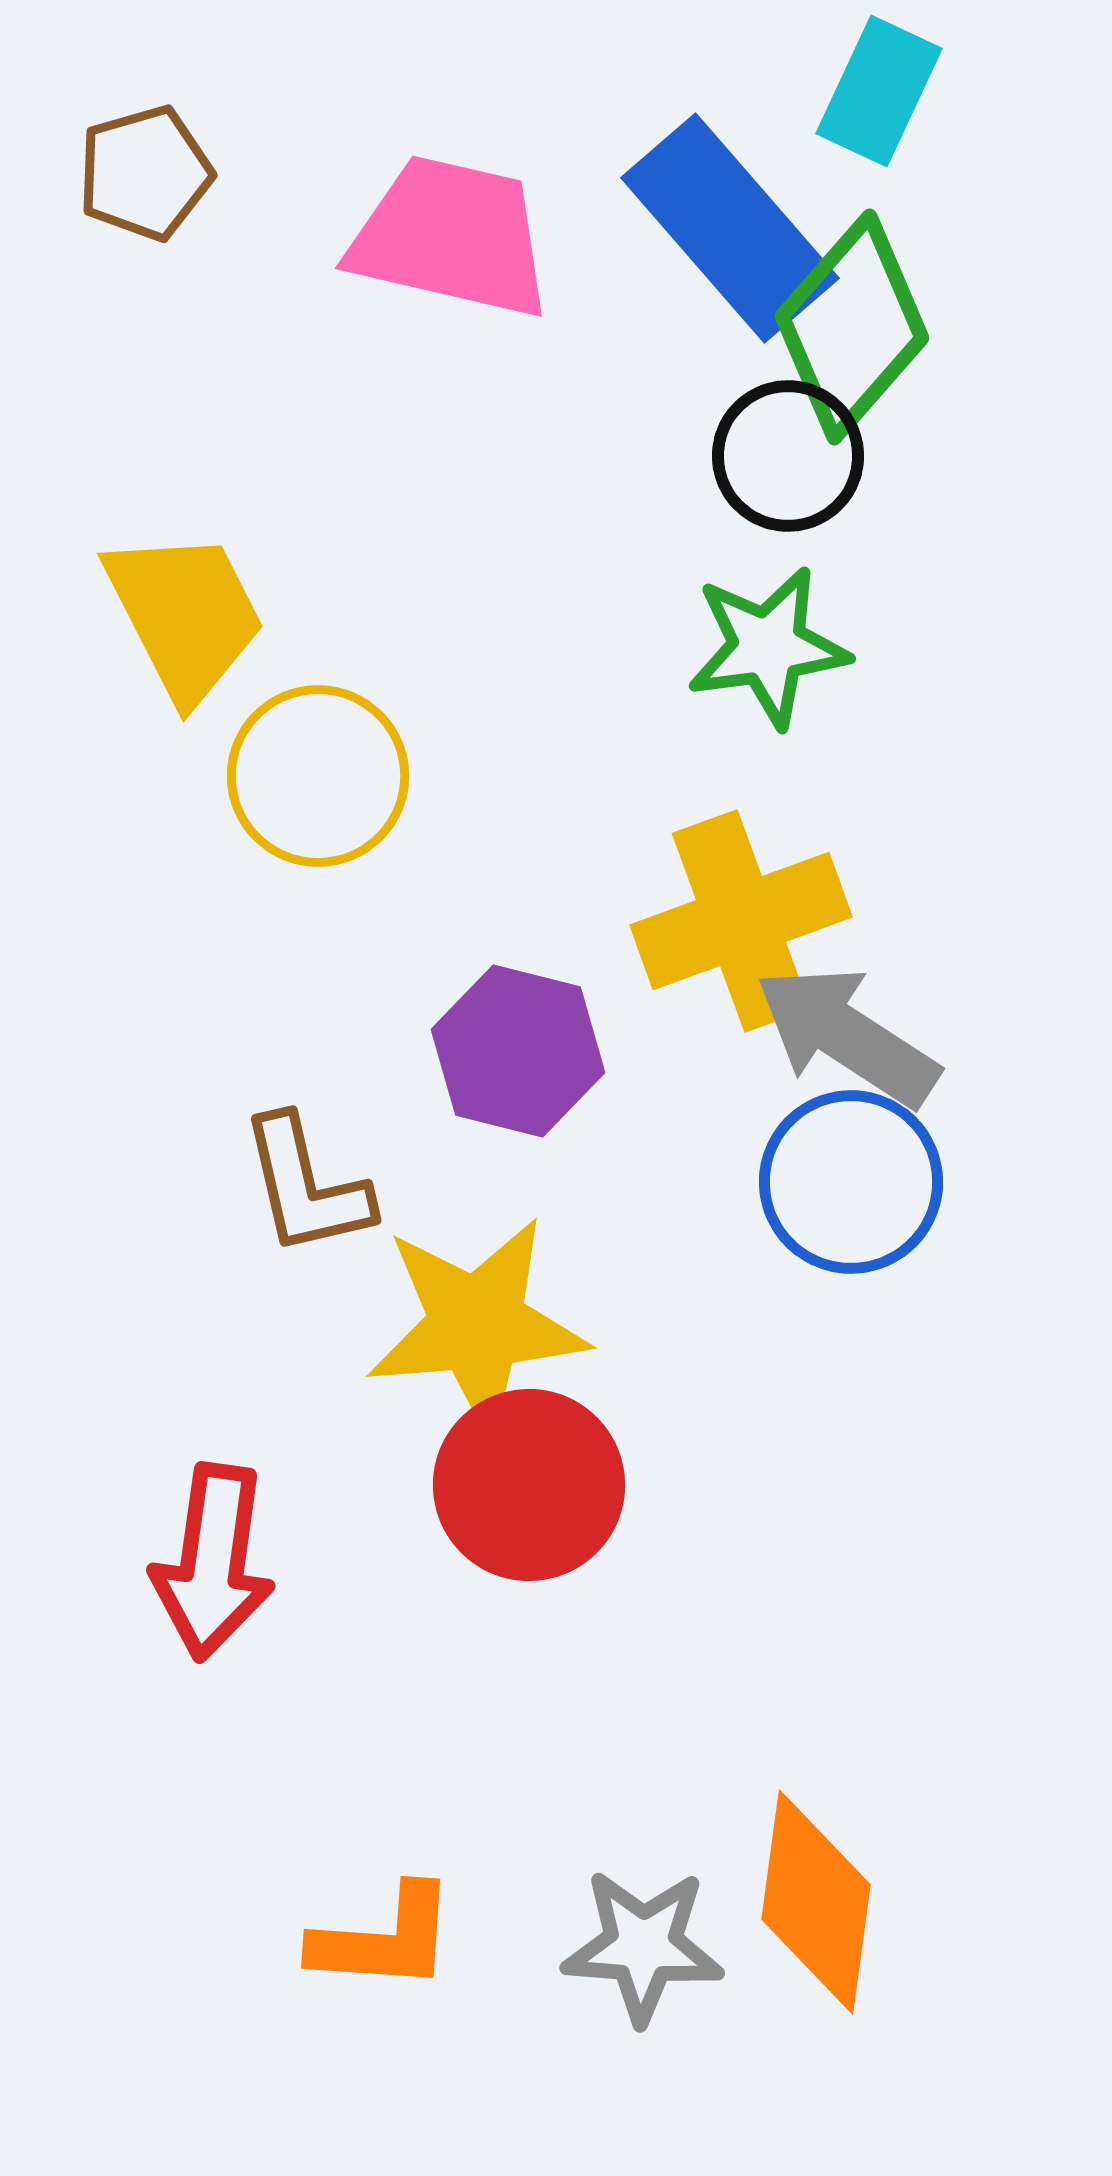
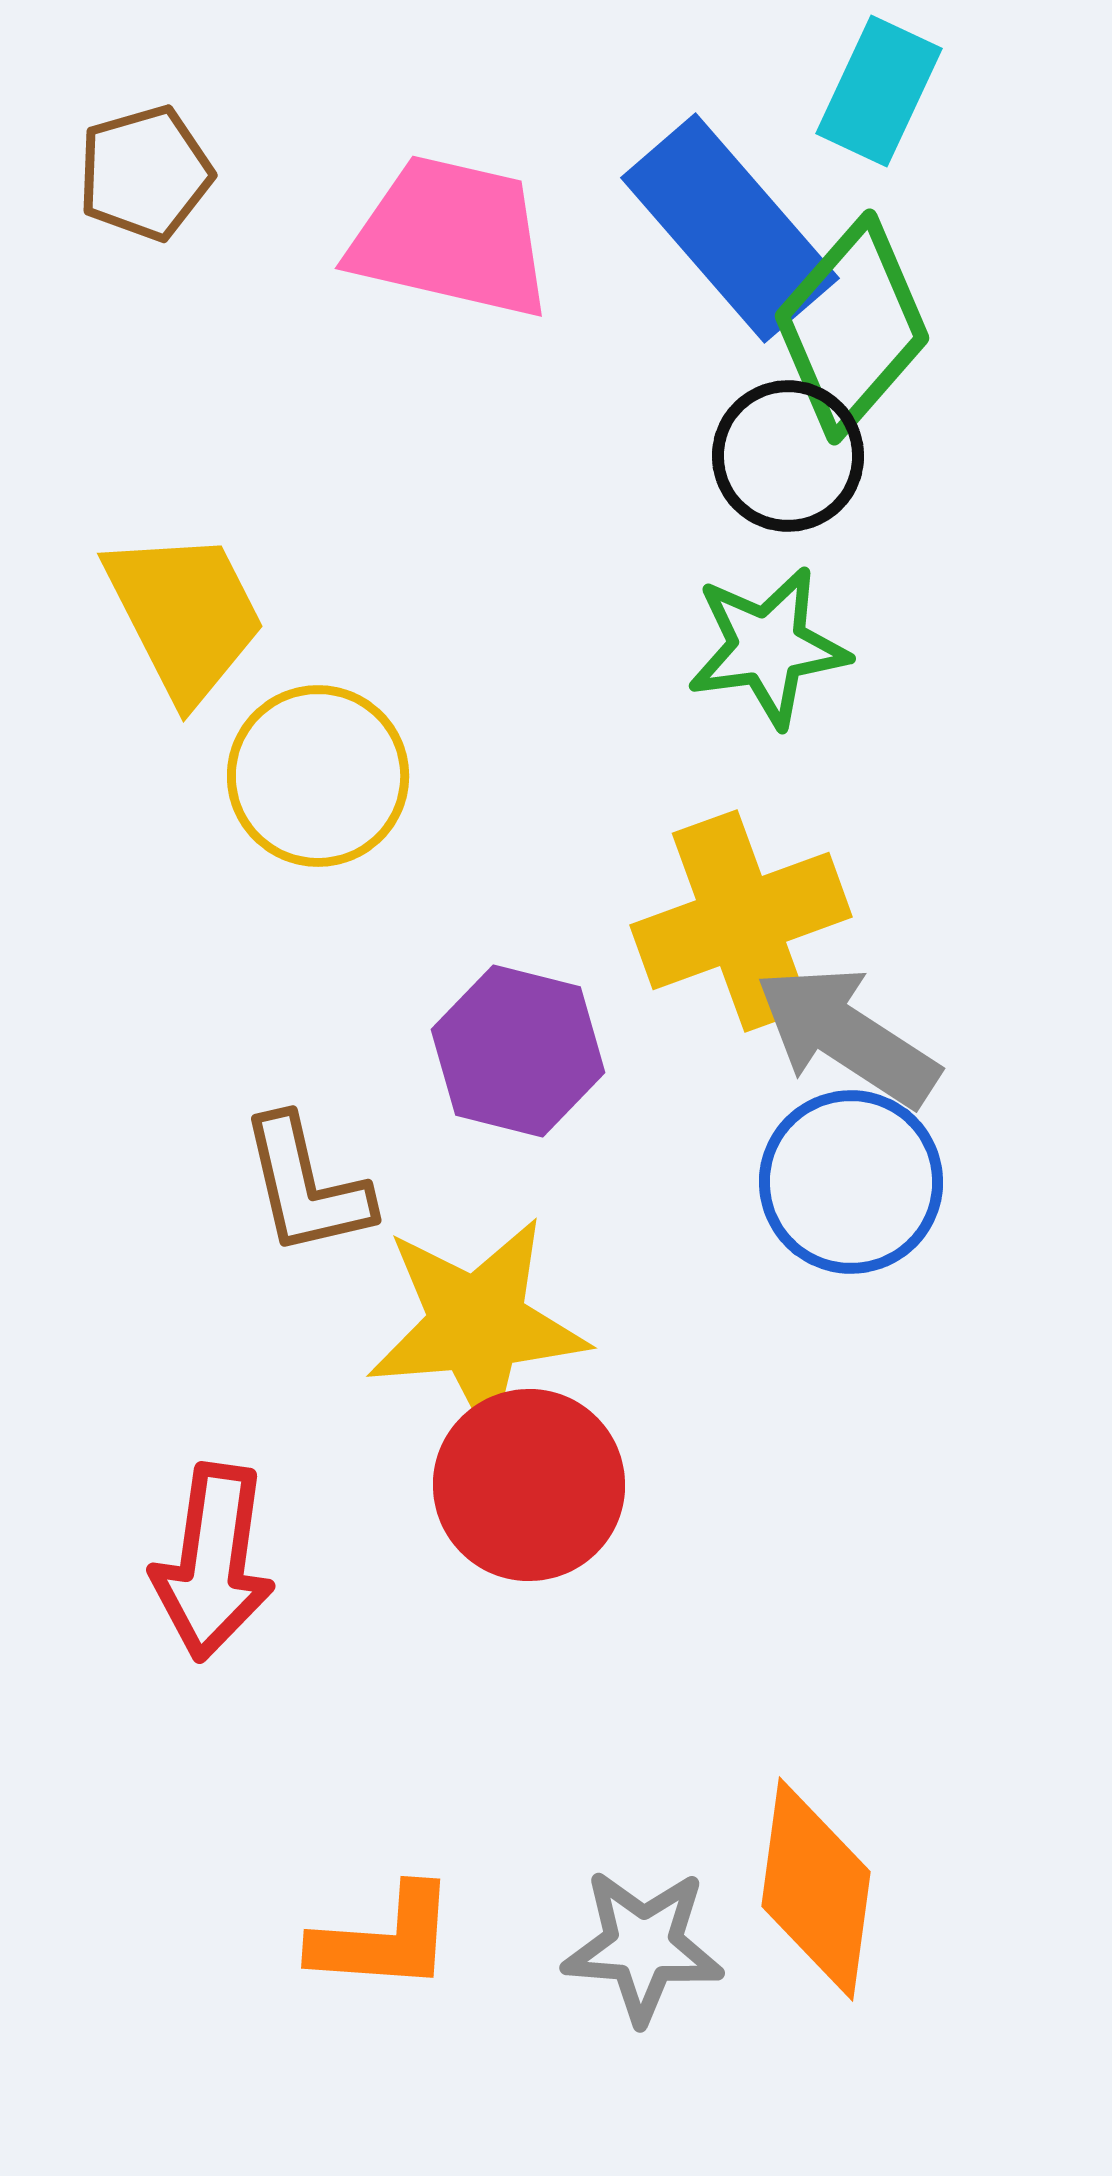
orange diamond: moved 13 px up
